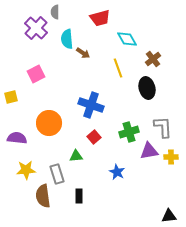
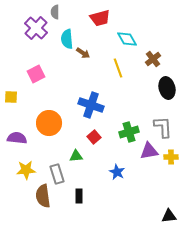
black ellipse: moved 20 px right
yellow square: rotated 16 degrees clockwise
